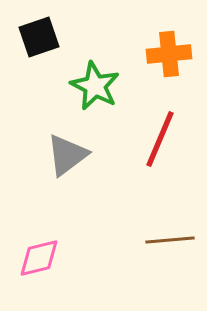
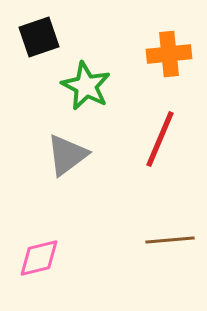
green star: moved 9 px left
